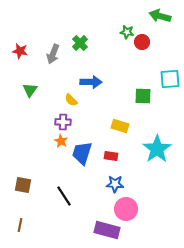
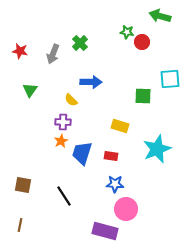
orange star: rotated 16 degrees clockwise
cyan star: rotated 12 degrees clockwise
purple rectangle: moved 2 px left, 1 px down
